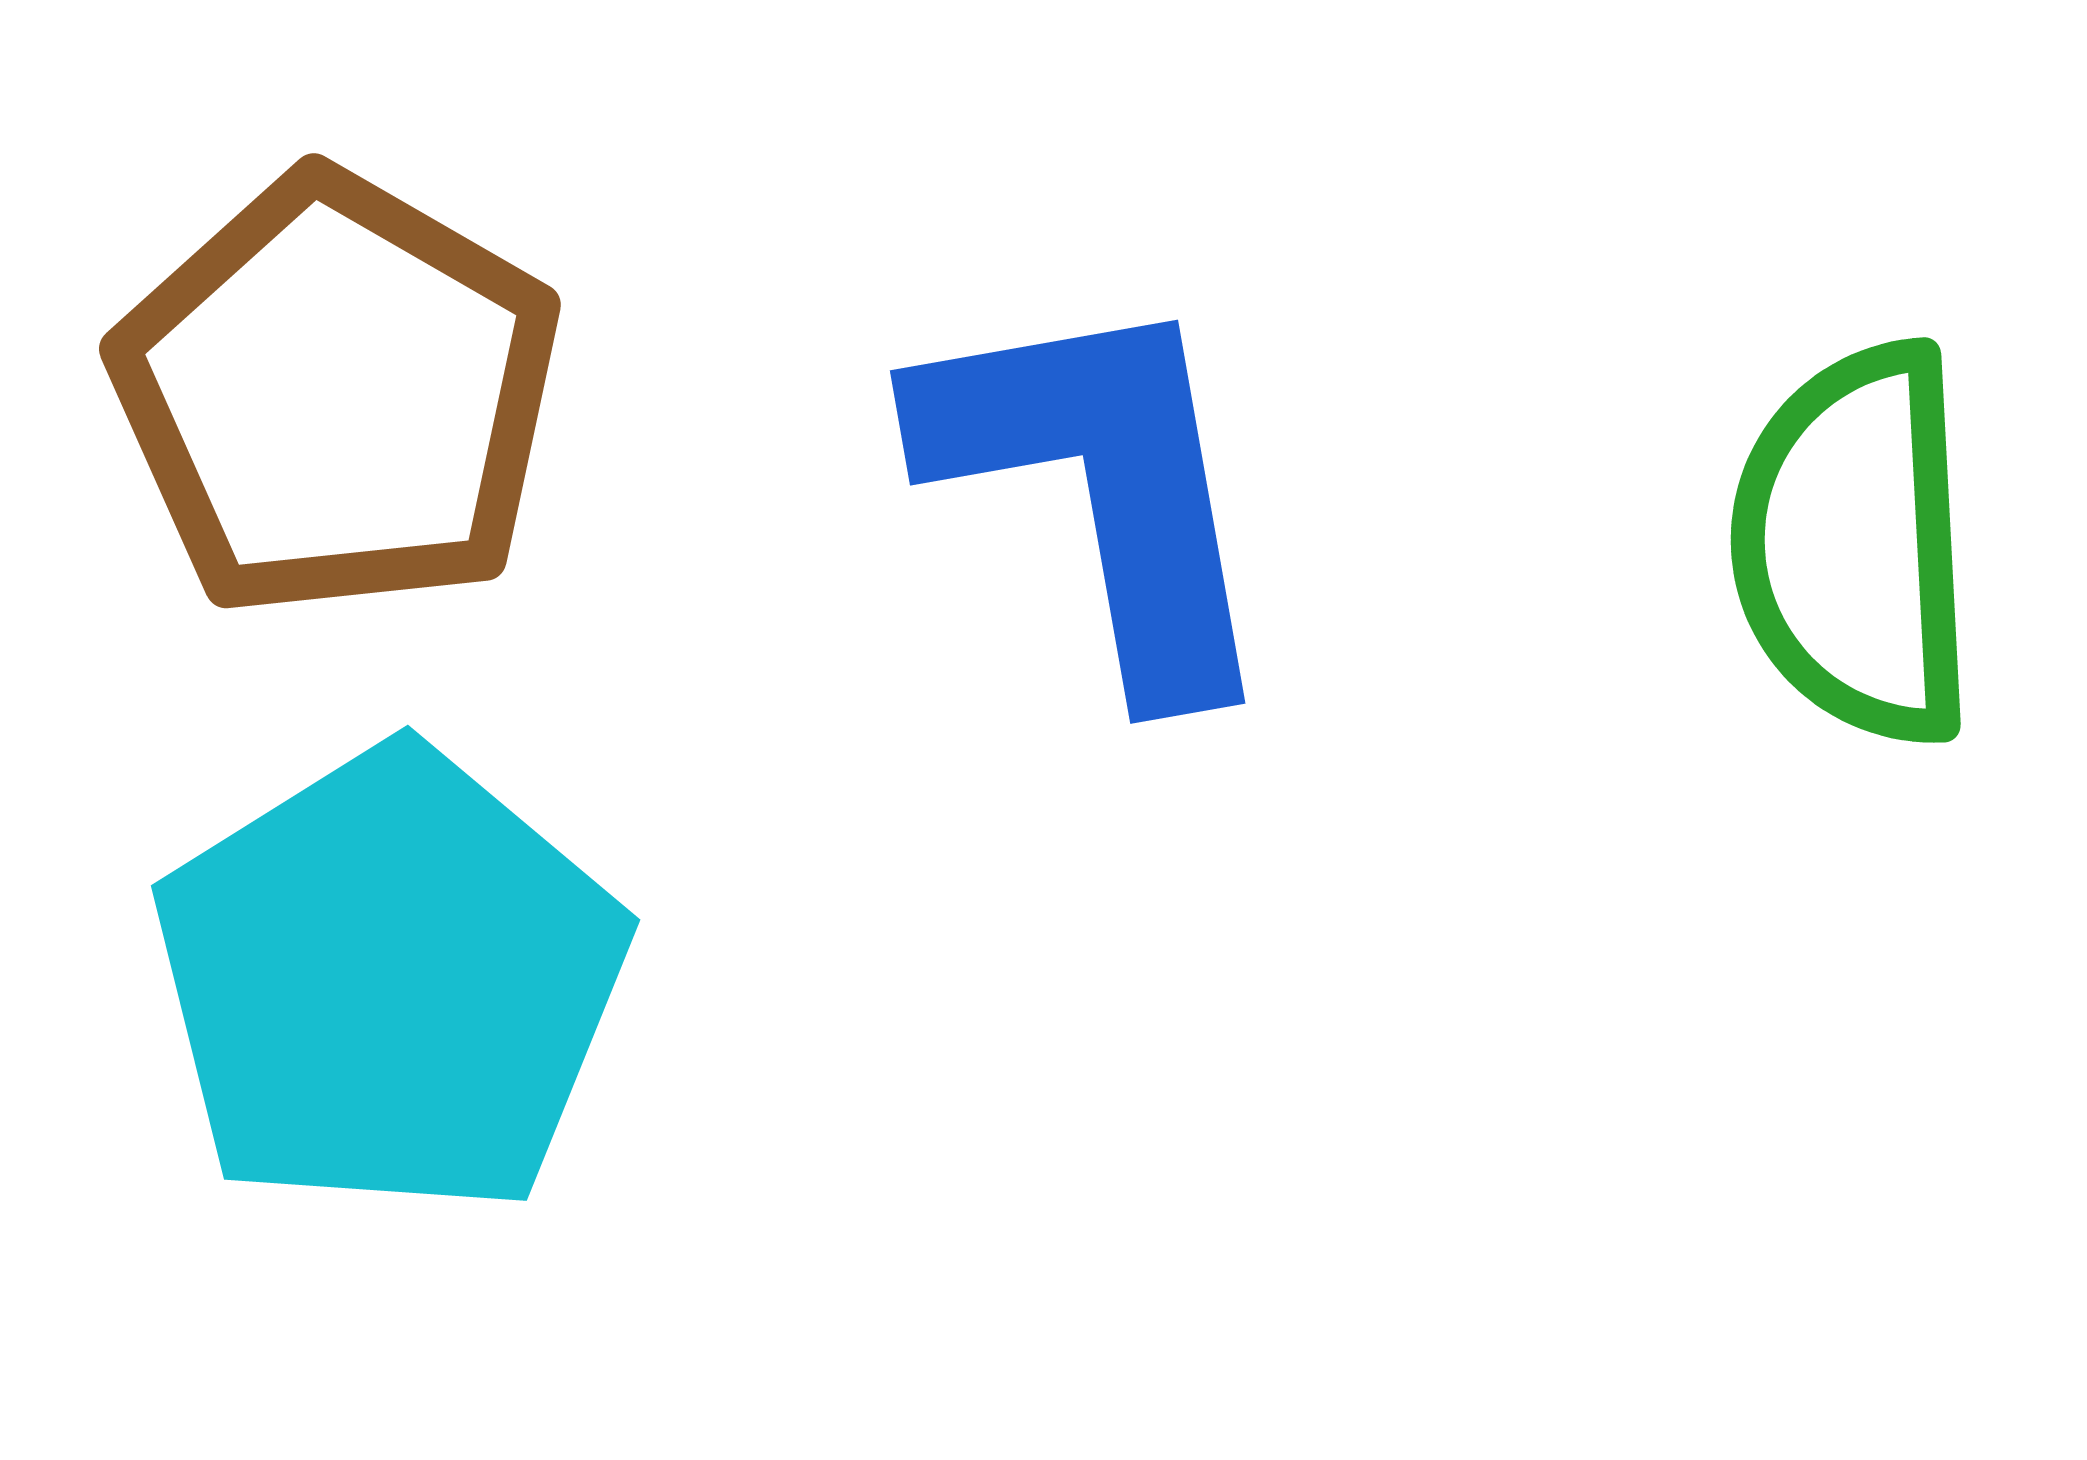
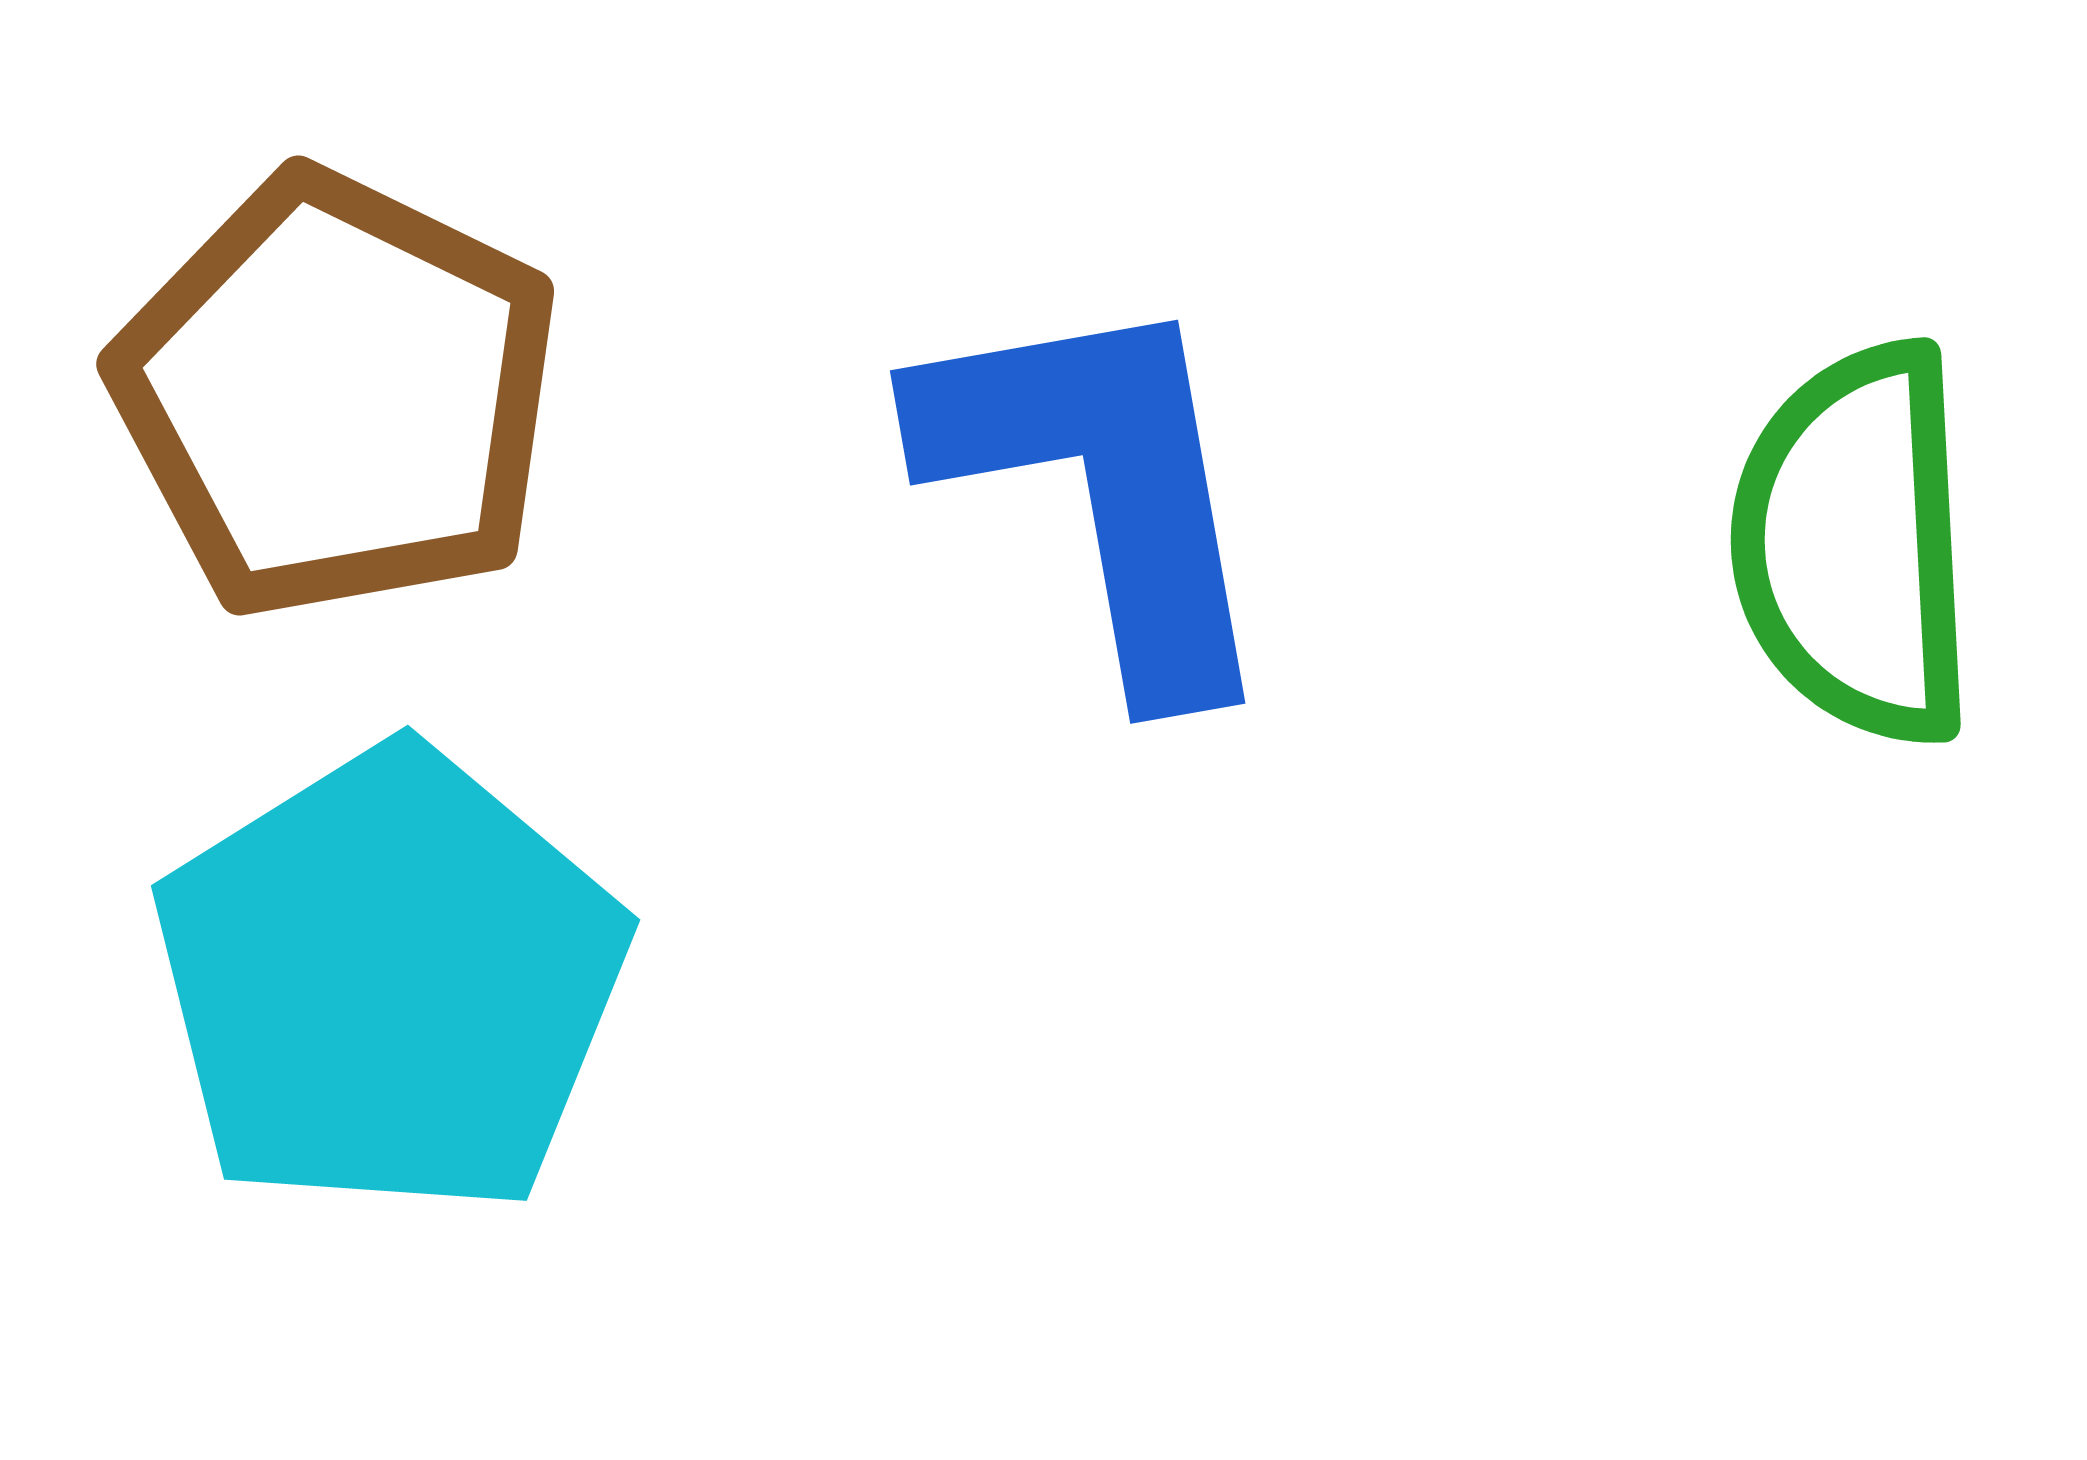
brown pentagon: rotated 4 degrees counterclockwise
